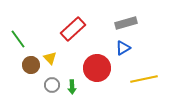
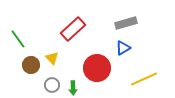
yellow triangle: moved 2 px right
yellow line: rotated 12 degrees counterclockwise
green arrow: moved 1 px right, 1 px down
